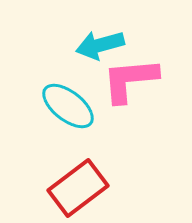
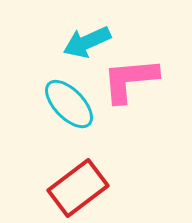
cyan arrow: moved 13 px left, 3 px up; rotated 9 degrees counterclockwise
cyan ellipse: moved 1 px right, 2 px up; rotated 8 degrees clockwise
